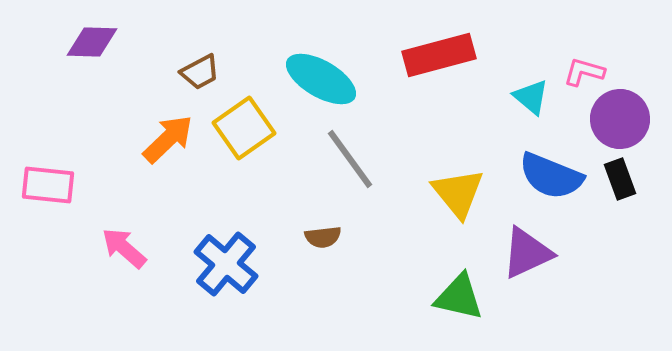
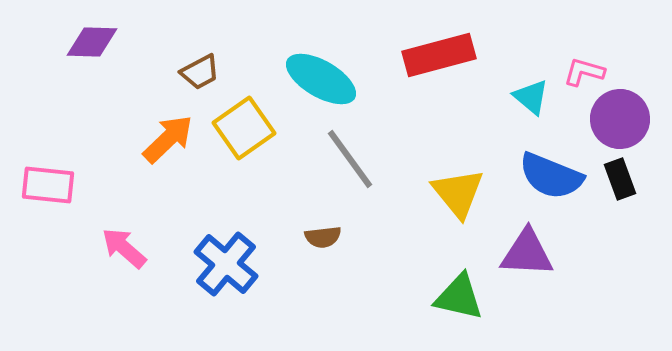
purple triangle: rotated 28 degrees clockwise
